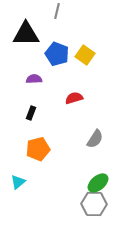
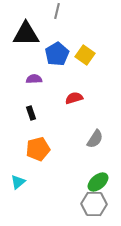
blue pentagon: rotated 20 degrees clockwise
black rectangle: rotated 40 degrees counterclockwise
green ellipse: moved 1 px up
